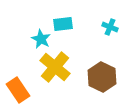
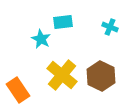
cyan rectangle: moved 2 px up
yellow cross: moved 7 px right, 8 px down
brown hexagon: moved 1 px left, 1 px up
